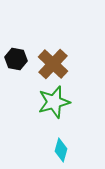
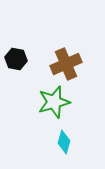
brown cross: moved 13 px right; rotated 24 degrees clockwise
cyan diamond: moved 3 px right, 8 px up
